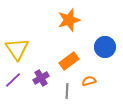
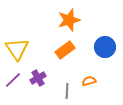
orange rectangle: moved 4 px left, 11 px up
purple cross: moved 3 px left
